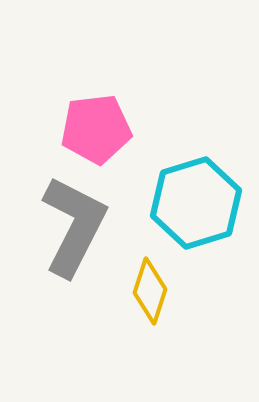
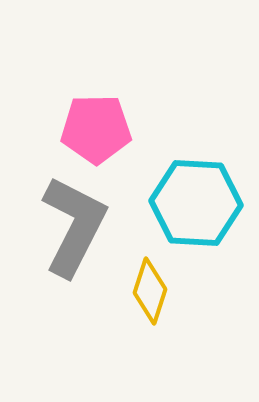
pink pentagon: rotated 6 degrees clockwise
cyan hexagon: rotated 20 degrees clockwise
